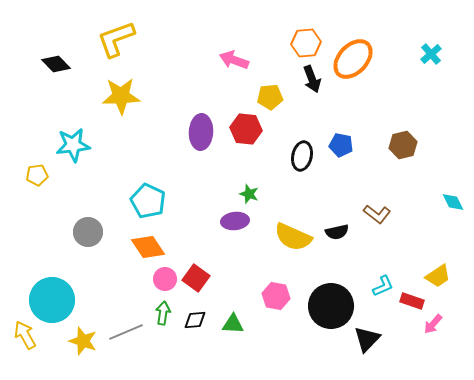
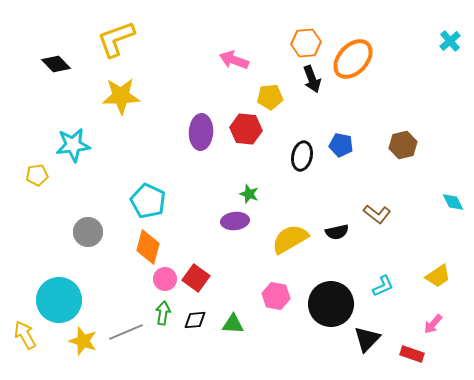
cyan cross at (431, 54): moved 19 px right, 13 px up
yellow semicircle at (293, 237): moved 3 px left, 2 px down; rotated 126 degrees clockwise
orange diamond at (148, 247): rotated 48 degrees clockwise
cyan circle at (52, 300): moved 7 px right
red rectangle at (412, 301): moved 53 px down
black circle at (331, 306): moved 2 px up
